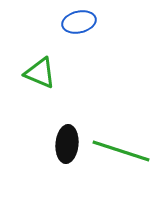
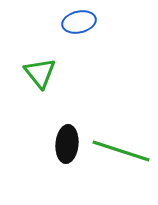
green triangle: rotated 28 degrees clockwise
